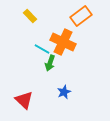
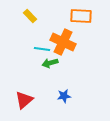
orange rectangle: rotated 40 degrees clockwise
cyan line: rotated 21 degrees counterclockwise
green arrow: rotated 56 degrees clockwise
blue star: moved 4 px down; rotated 16 degrees clockwise
red triangle: rotated 36 degrees clockwise
